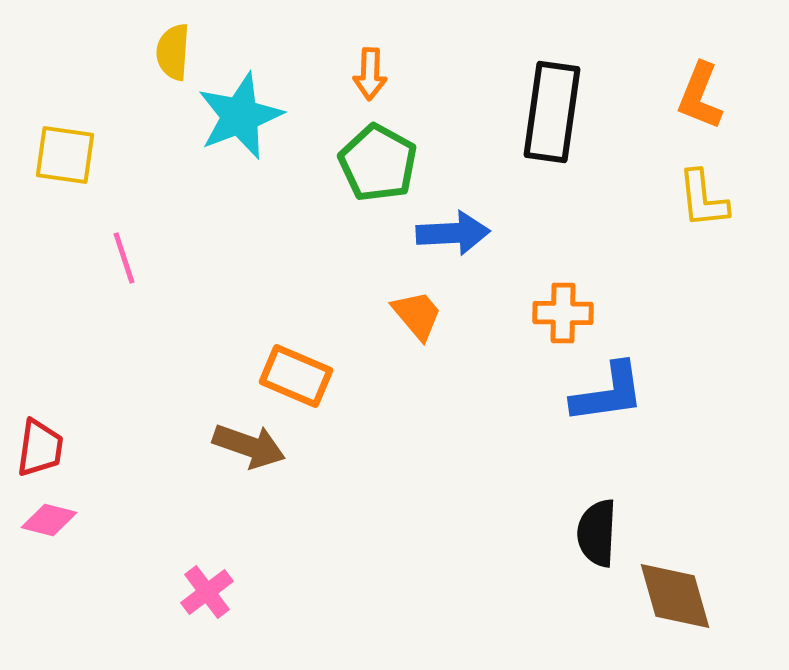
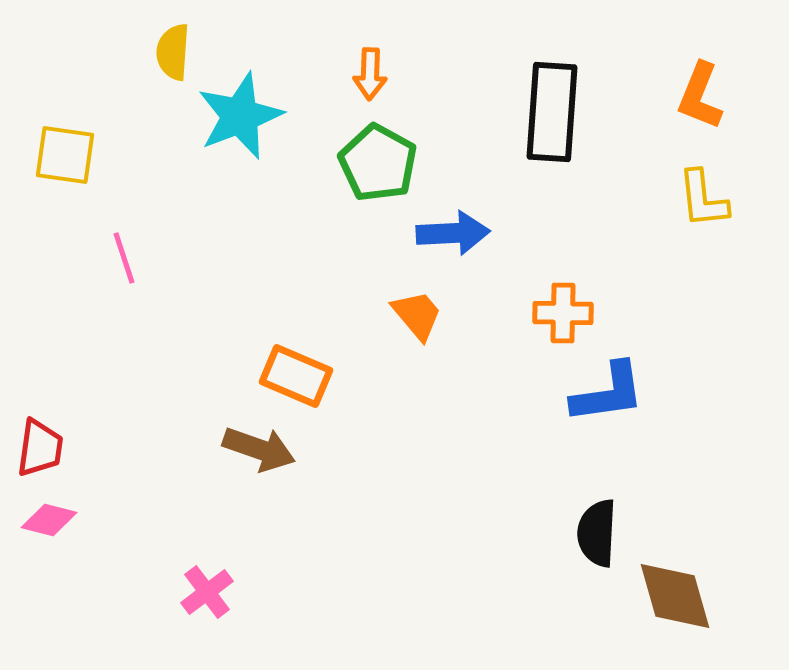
black rectangle: rotated 4 degrees counterclockwise
brown arrow: moved 10 px right, 3 px down
